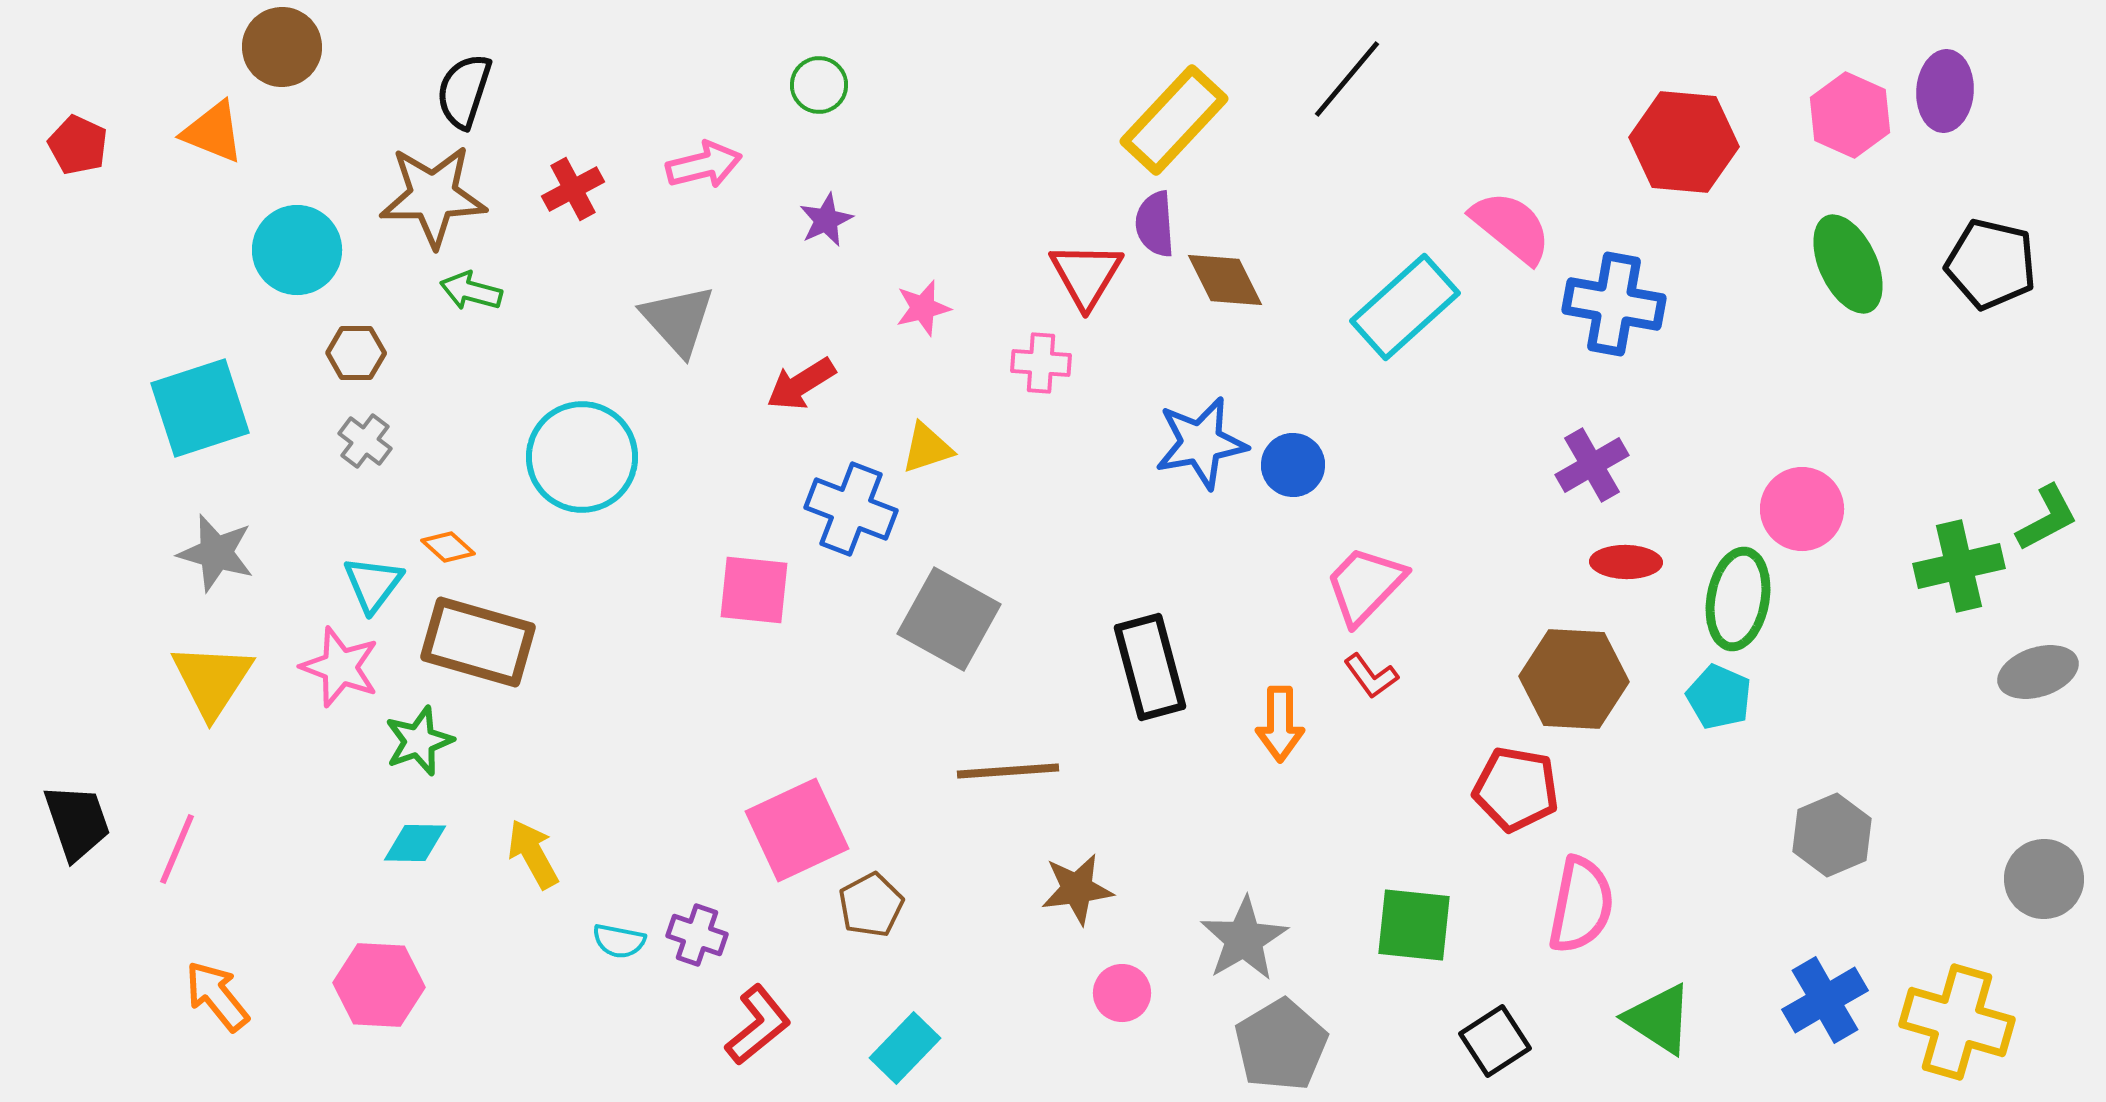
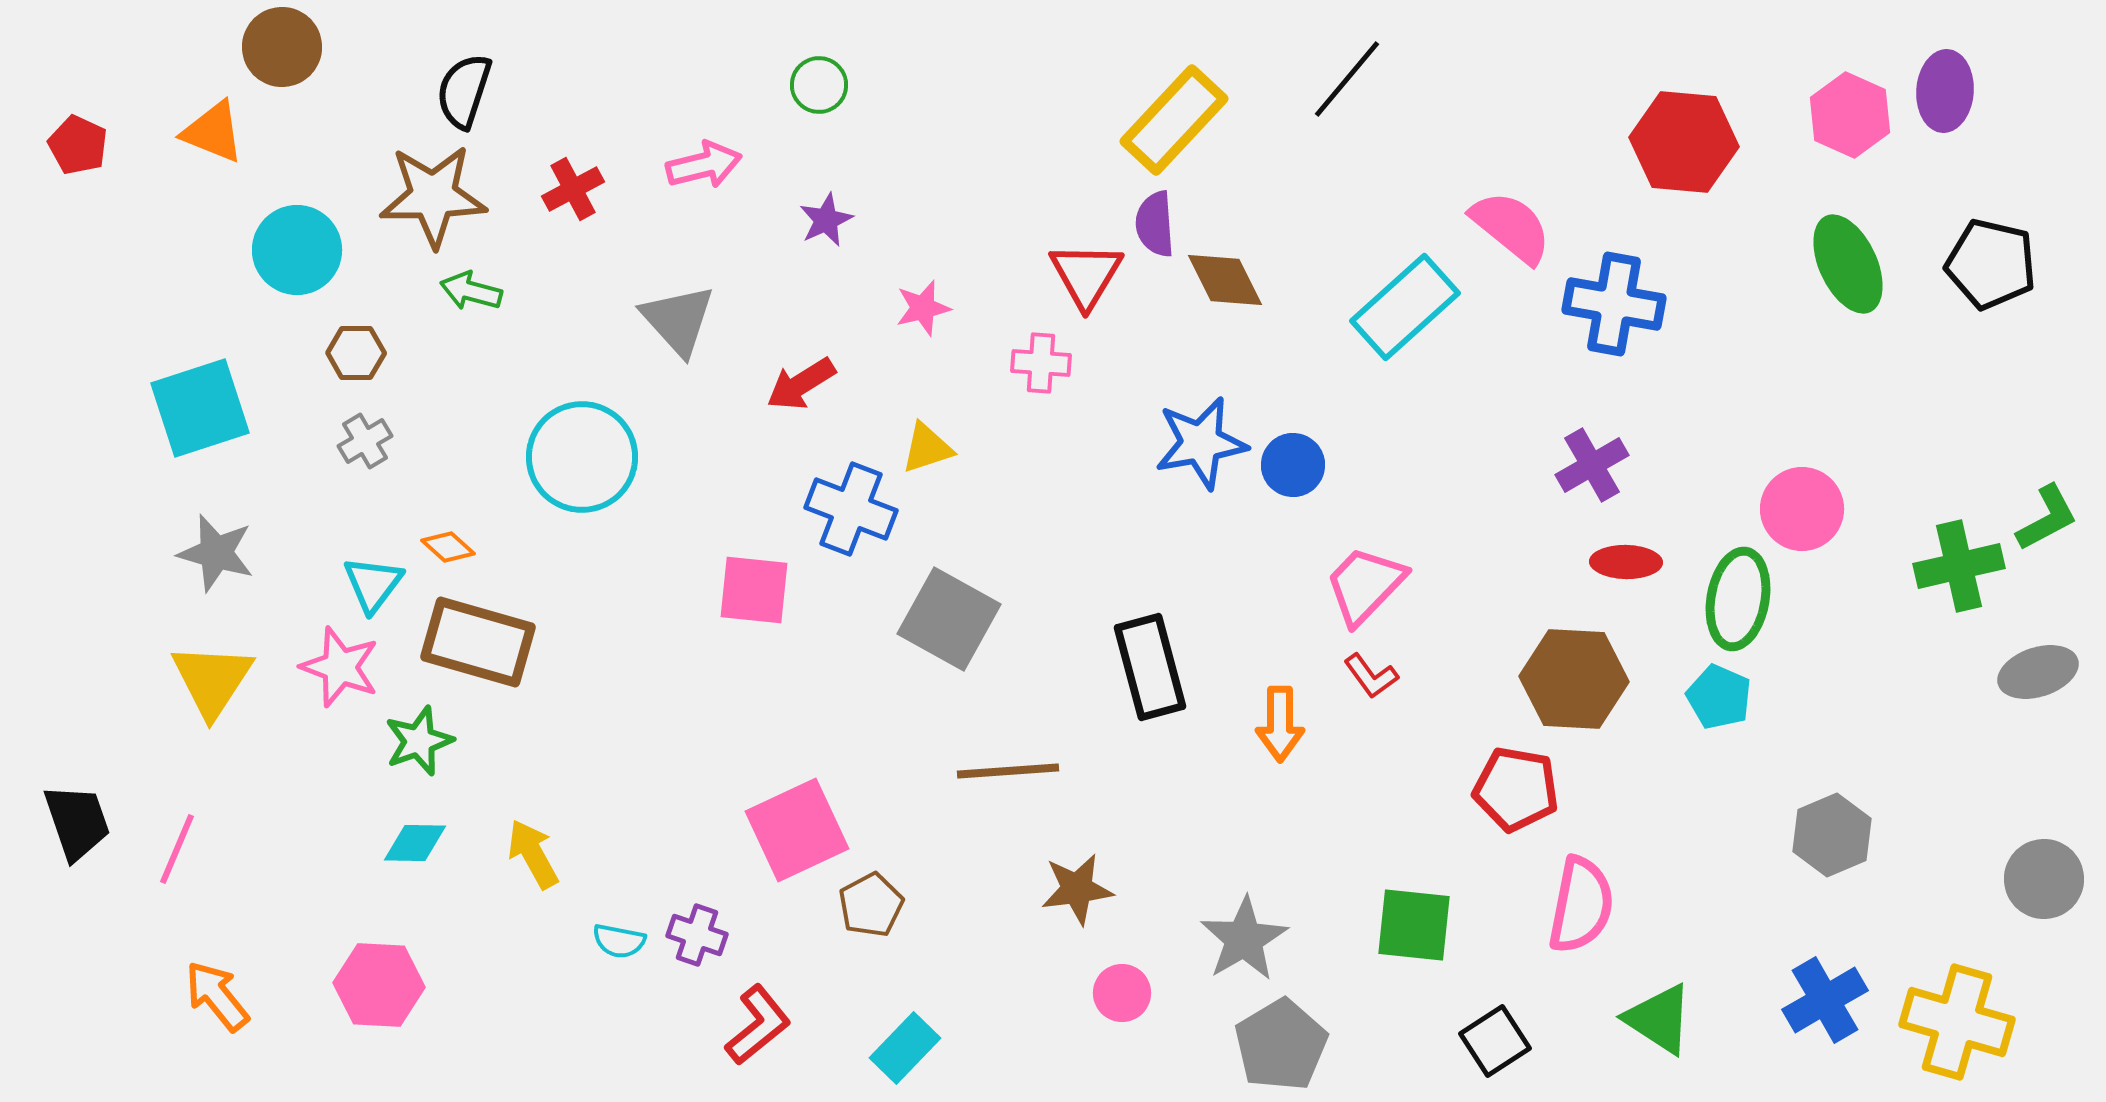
gray cross at (365, 441): rotated 22 degrees clockwise
